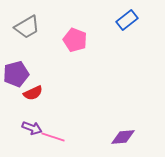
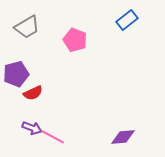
pink line: rotated 10 degrees clockwise
